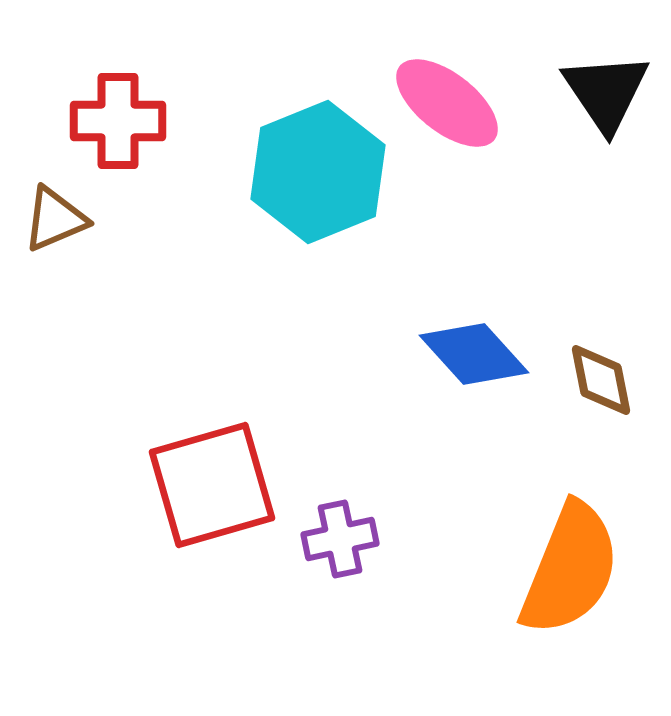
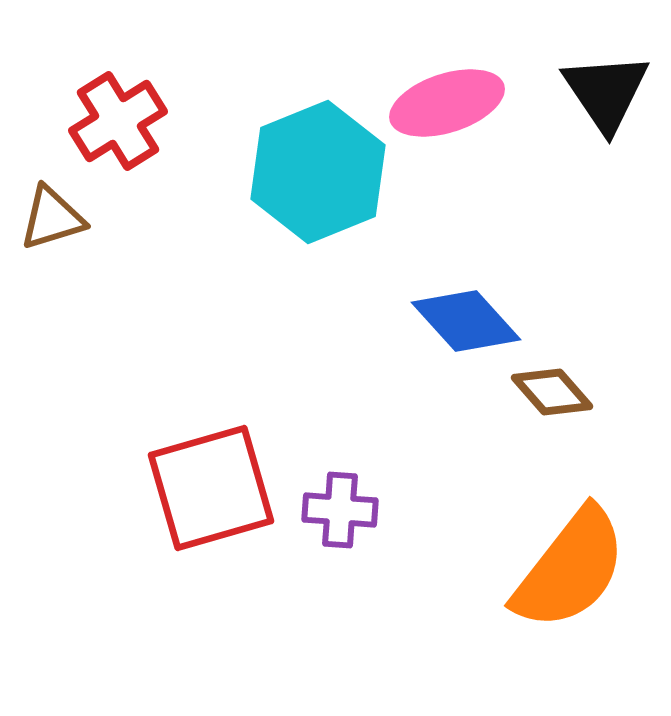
pink ellipse: rotated 56 degrees counterclockwise
red cross: rotated 32 degrees counterclockwise
brown triangle: moved 3 px left, 1 px up; rotated 6 degrees clockwise
blue diamond: moved 8 px left, 33 px up
brown diamond: moved 49 px left, 12 px down; rotated 30 degrees counterclockwise
red square: moved 1 px left, 3 px down
purple cross: moved 29 px up; rotated 16 degrees clockwise
orange semicircle: rotated 16 degrees clockwise
